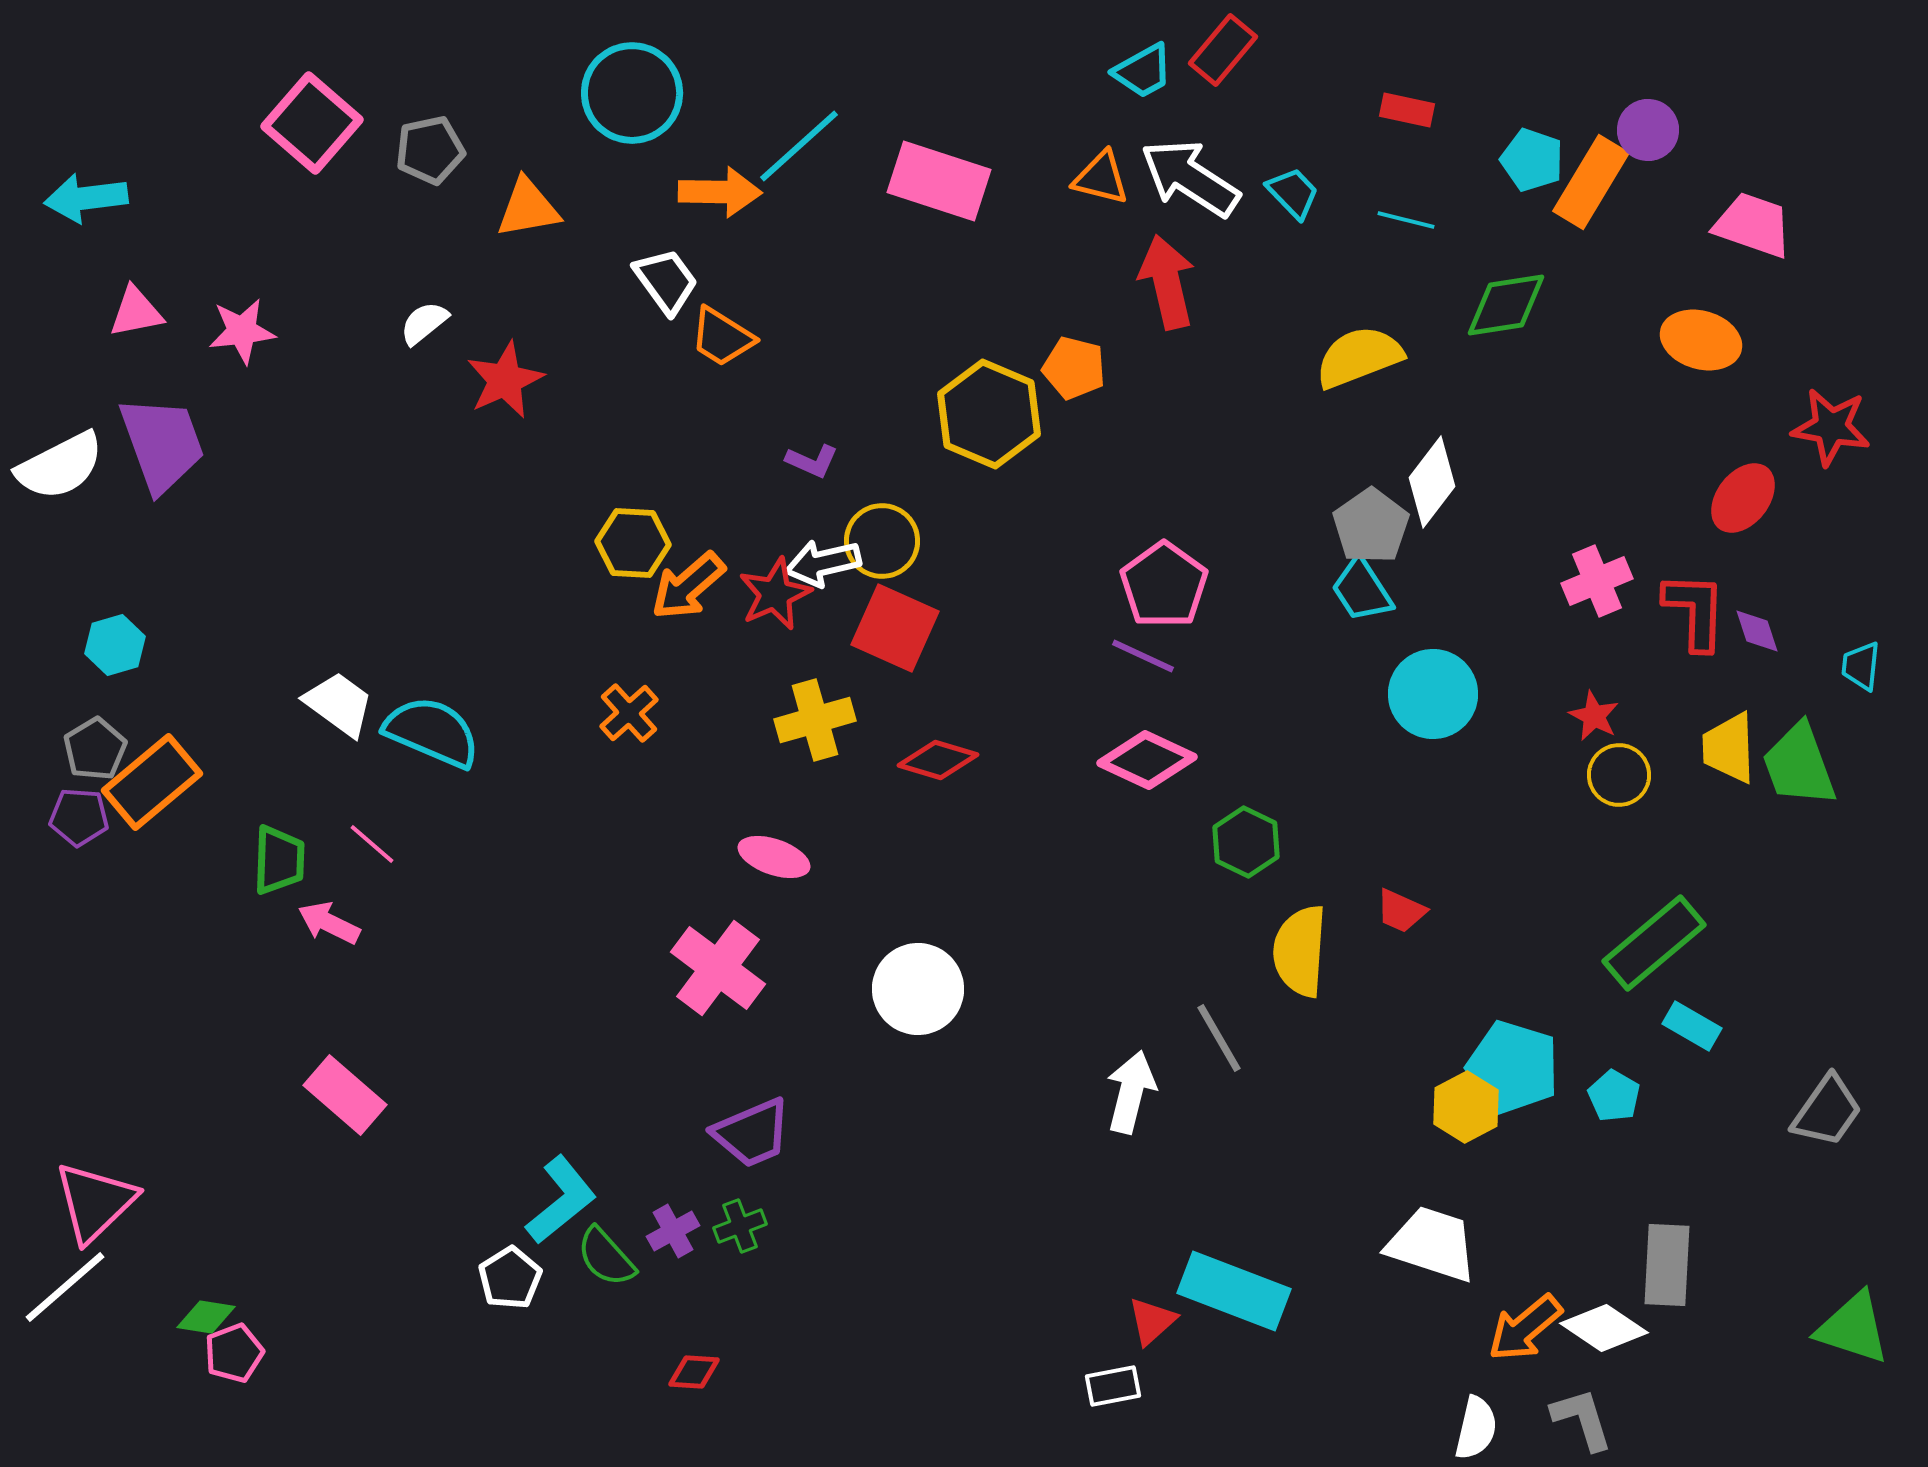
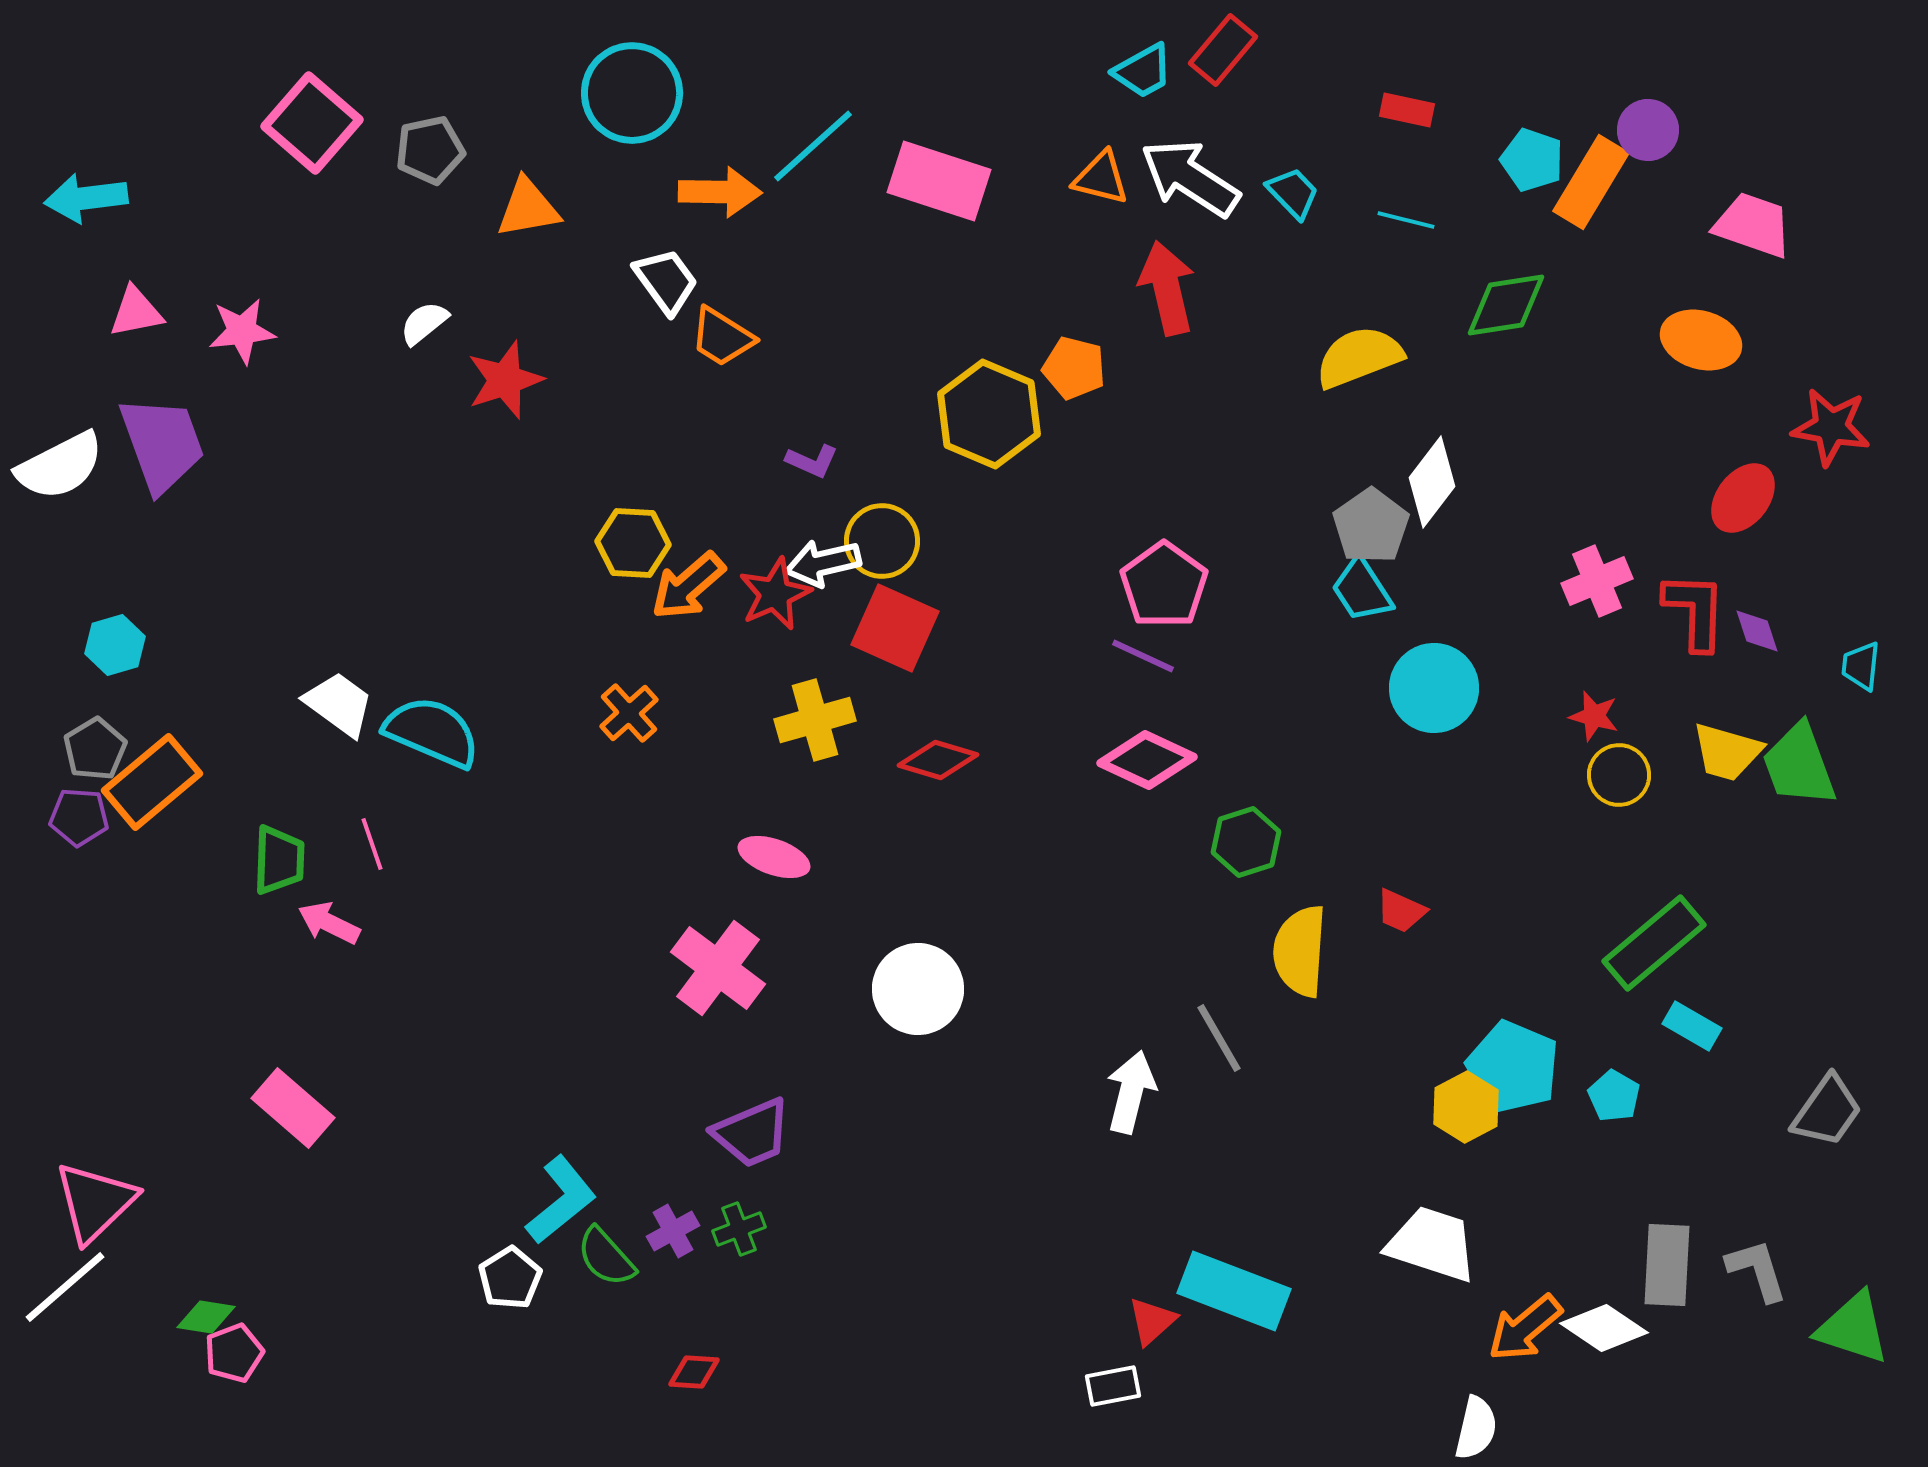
cyan line at (799, 146): moved 14 px right
red arrow at (1167, 282): moved 6 px down
red star at (505, 380): rotated 6 degrees clockwise
cyan circle at (1433, 694): moved 1 px right, 6 px up
red star at (1594, 716): rotated 12 degrees counterclockwise
yellow trapezoid at (1729, 748): moved 2 px left, 4 px down; rotated 72 degrees counterclockwise
green hexagon at (1246, 842): rotated 16 degrees clockwise
pink line at (372, 844): rotated 30 degrees clockwise
cyan pentagon at (1513, 1067): rotated 6 degrees clockwise
pink rectangle at (345, 1095): moved 52 px left, 13 px down
green cross at (740, 1226): moved 1 px left, 3 px down
gray L-shape at (1582, 1419): moved 175 px right, 149 px up
